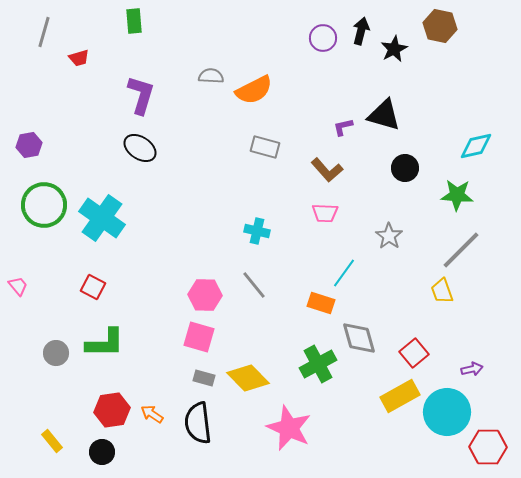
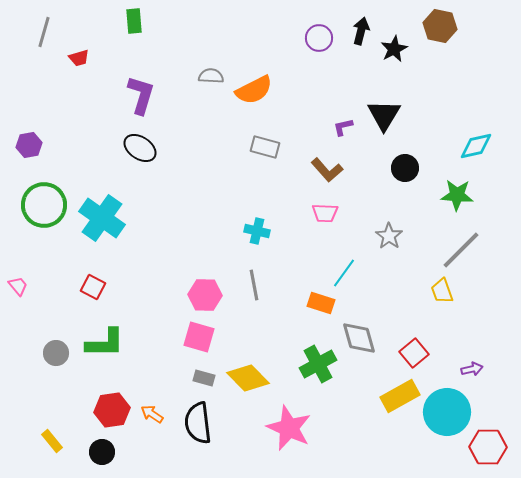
purple circle at (323, 38): moved 4 px left
black triangle at (384, 115): rotated 45 degrees clockwise
gray line at (254, 285): rotated 28 degrees clockwise
